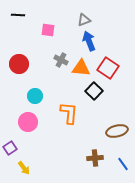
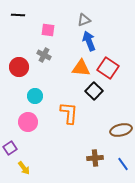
gray cross: moved 17 px left, 5 px up
red circle: moved 3 px down
brown ellipse: moved 4 px right, 1 px up
